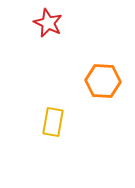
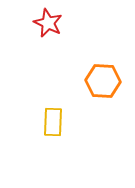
yellow rectangle: rotated 8 degrees counterclockwise
